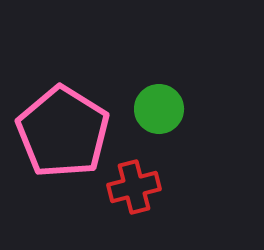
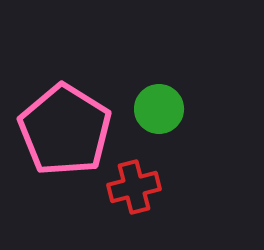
pink pentagon: moved 2 px right, 2 px up
